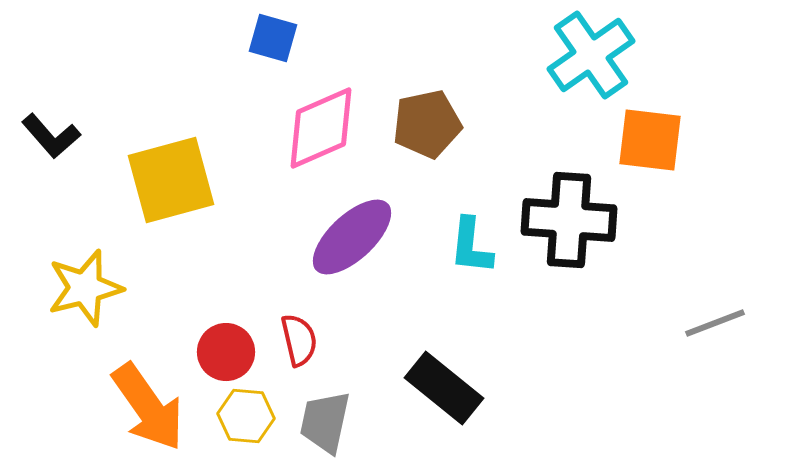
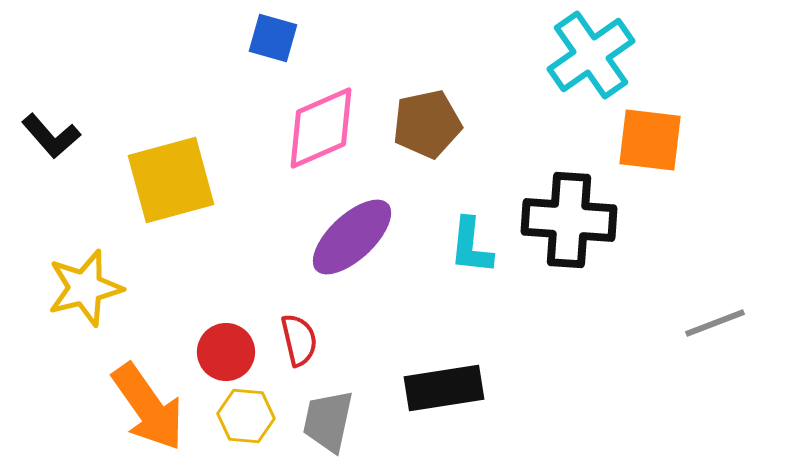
black rectangle: rotated 48 degrees counterclockwise
gray trapezoid: moved 3 px right, 1 px up
